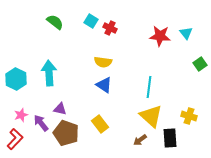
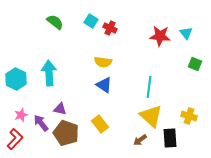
green square: moved 5 px left; rotated 32 degrees counterclockwise
